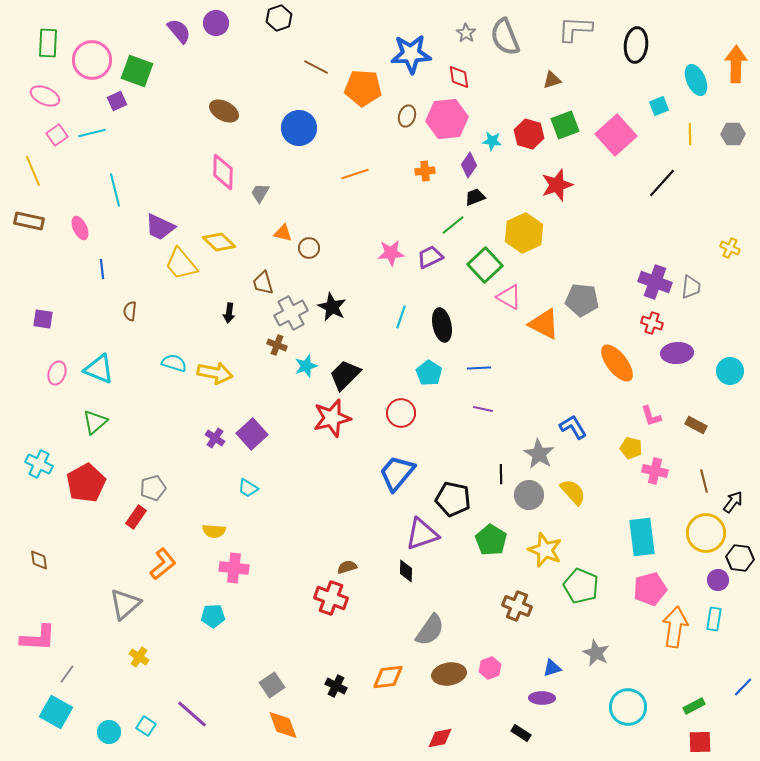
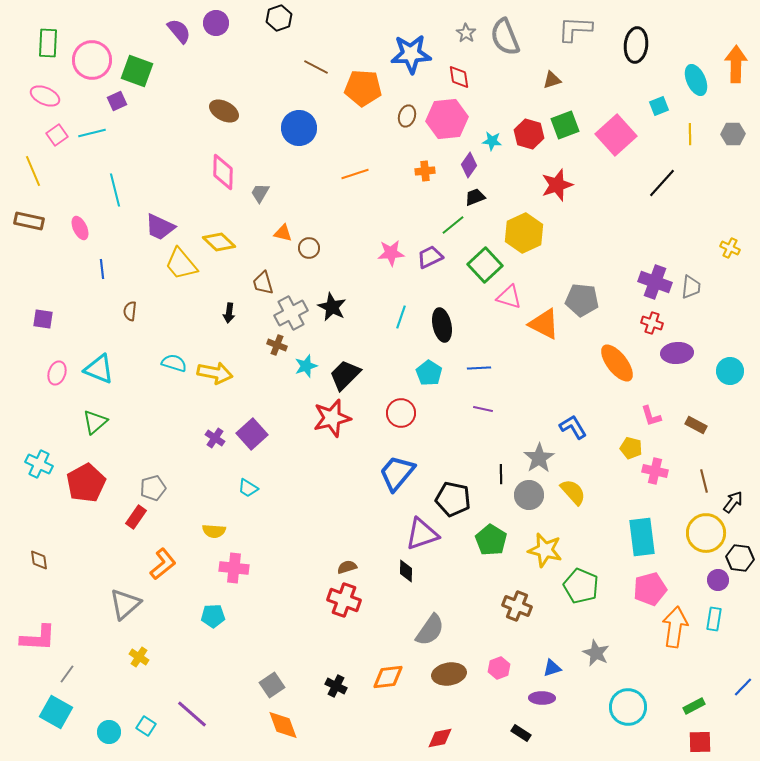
pink triangle at (509, 297): rotated 12 degrees counterclockwise
gray star at (539, 454): moved 4 px down; rotated 8 degrees clockwise
yellow star at (545, 550): rotated 8 degrees counterclockwise
red cross at (331, 598): moved 13 px right, 2 px down
pink hexagon at (490, 668): moved 9 px right
